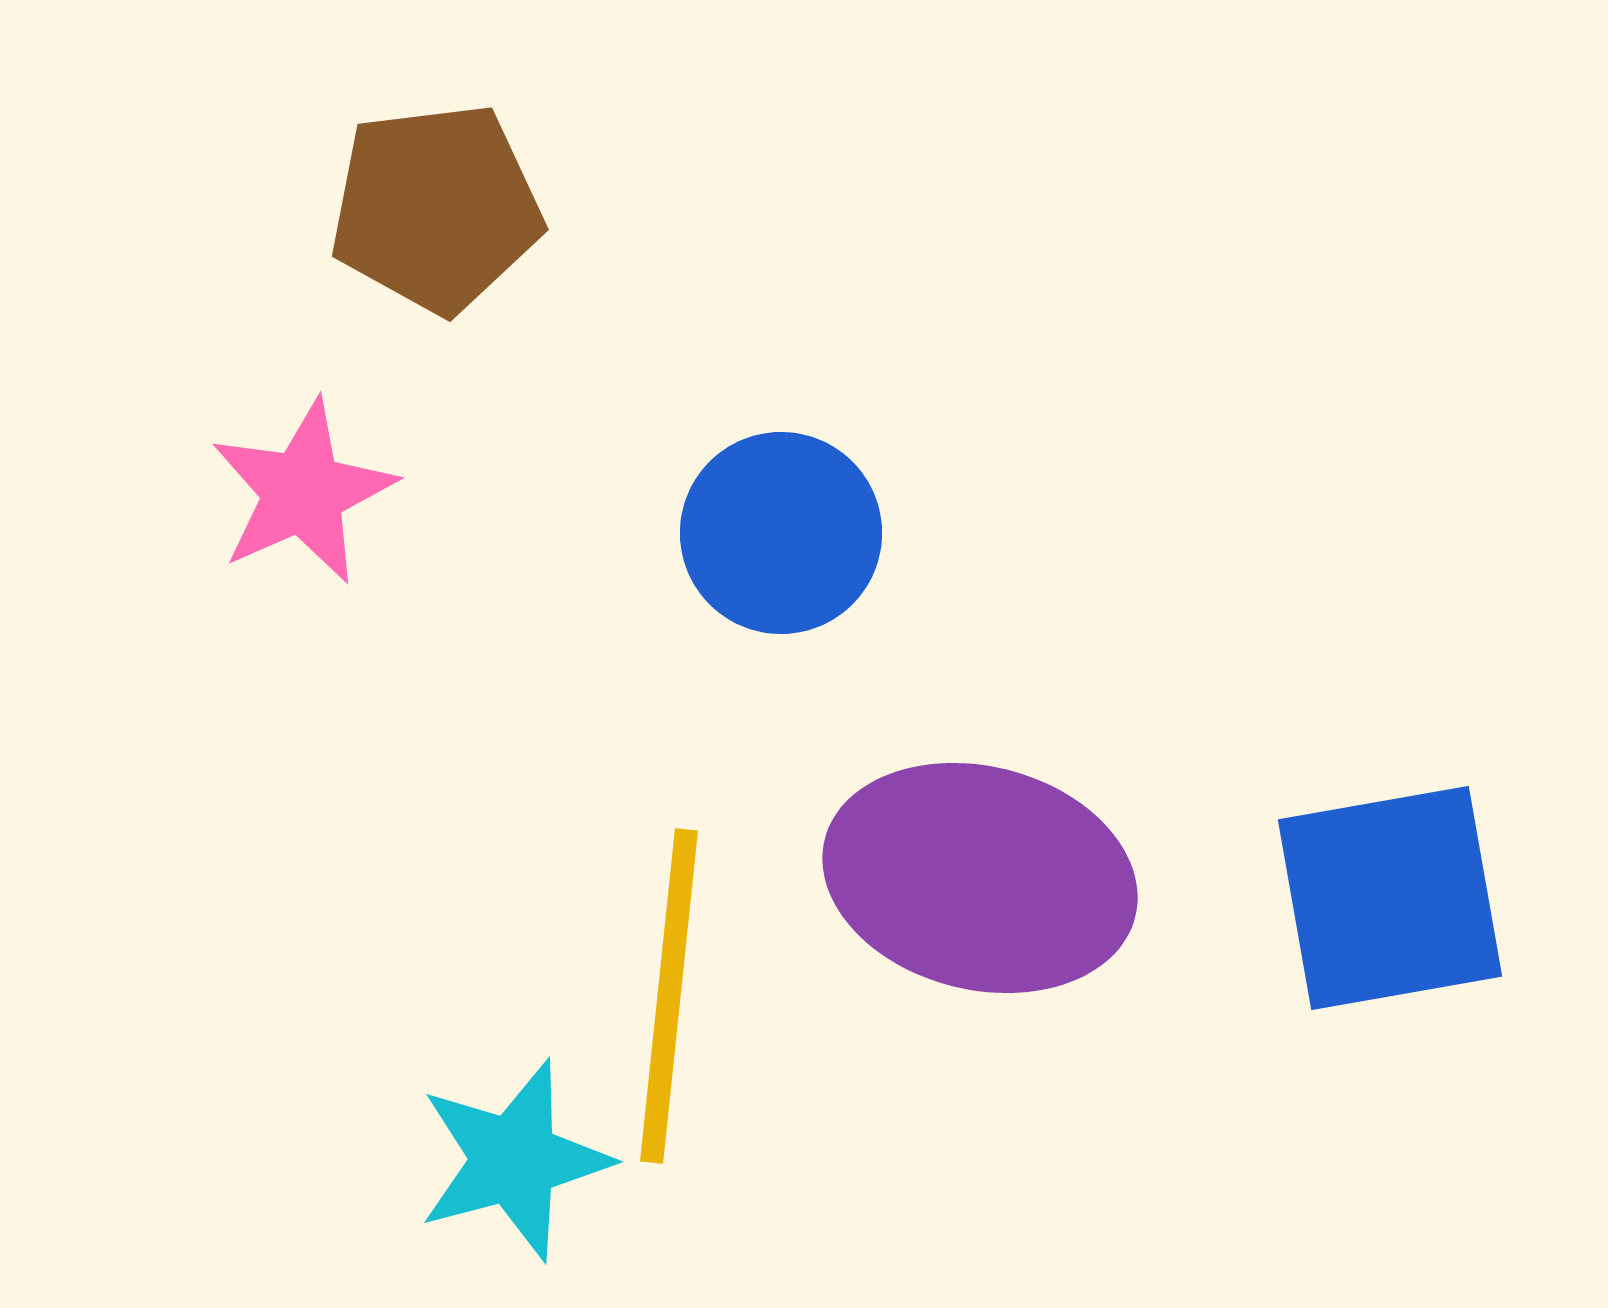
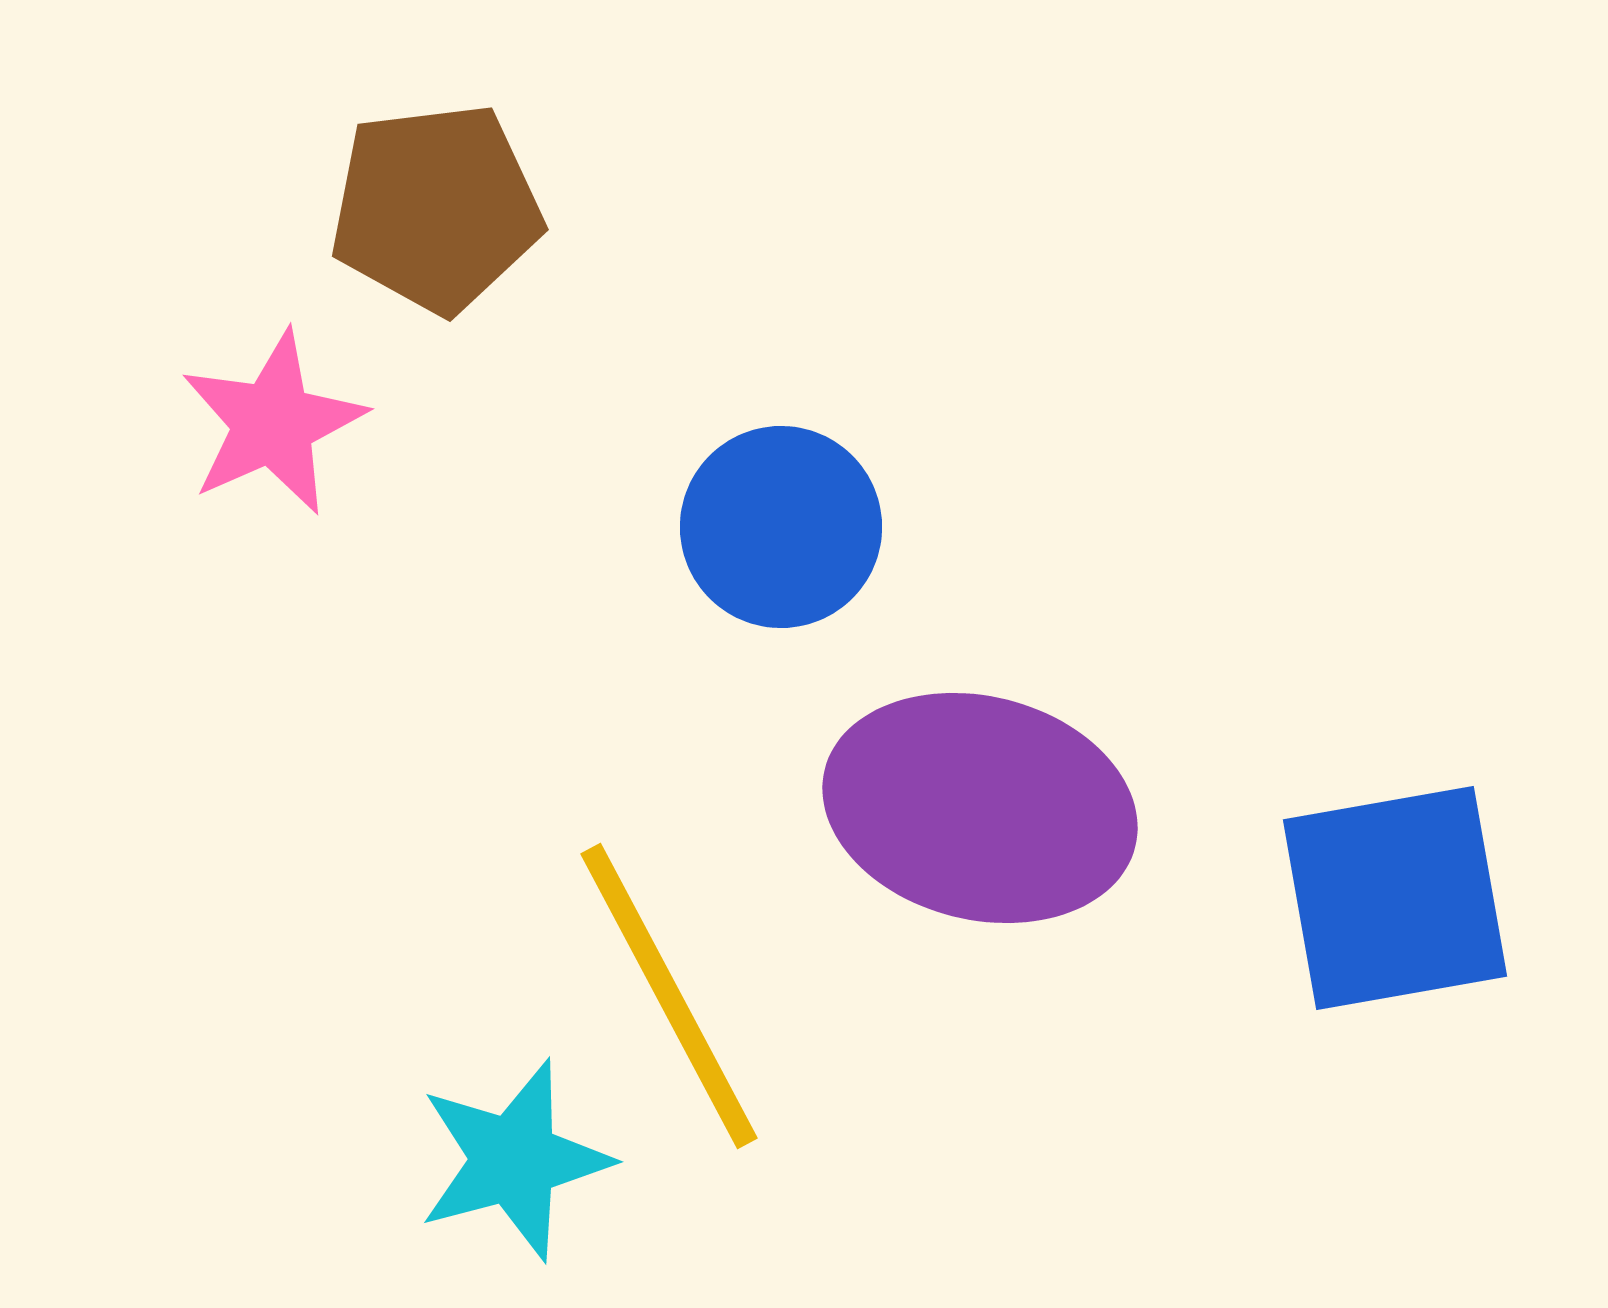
pink star: moved 30 px left, 69 px up
blue circle: moved 6 px up
purple ellipse: moved 70 px up
blue square: moved 5 px right
yellow line: rotated 34 degrees counterclockwise
